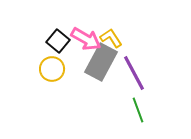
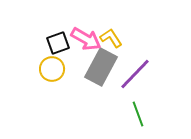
black square: moved 2 px down; rotated 30 degrees clockwise
gray rectangle: moved 5 px down
purple line: moved 1 px right, 1 px down; rotated 72 degrees clockwise
green line: moved 4 px down
